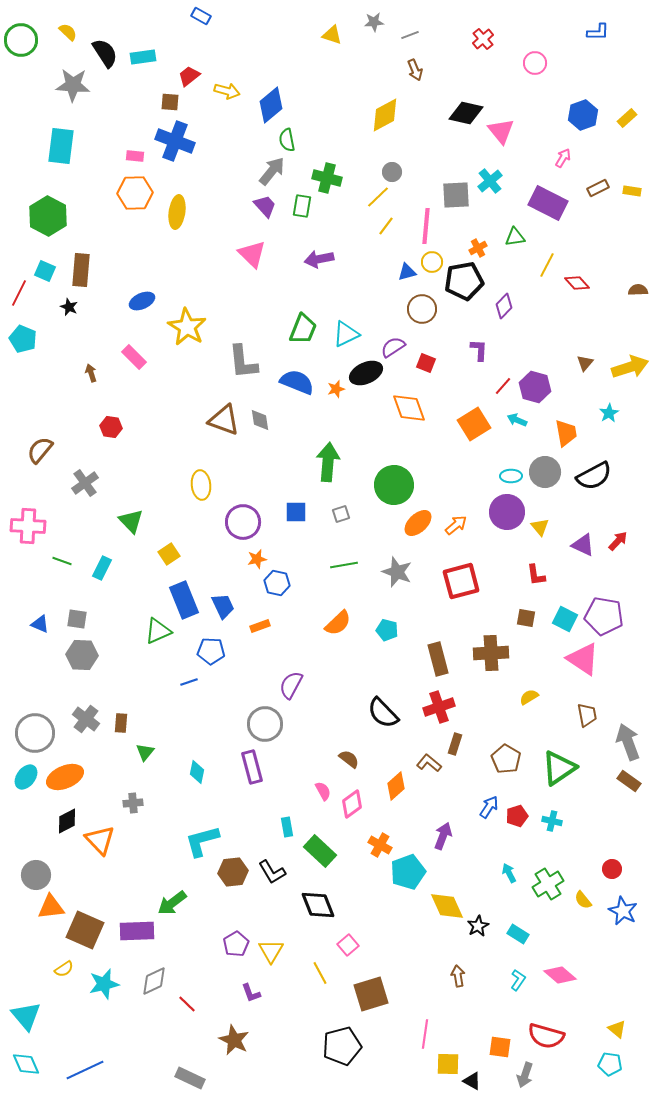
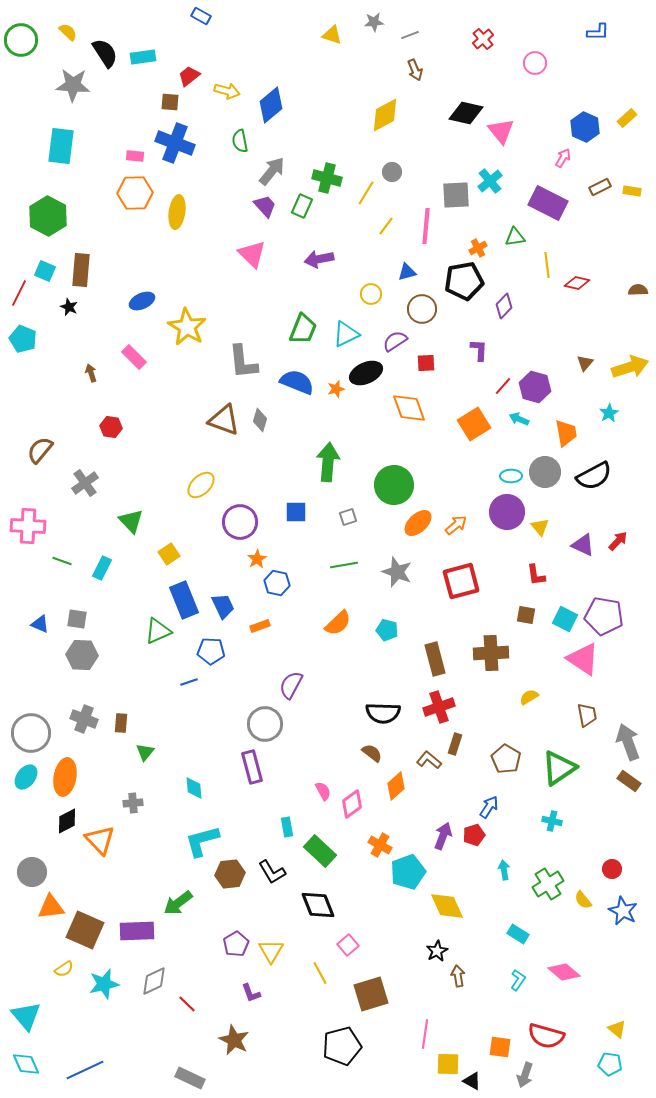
blue hexagon at (583, 115): moved 2 px right, 12 px down; rotated 16 degrees counterclockwise
green semicircle at (287, 140): moved 47 px left, 1 px down
blue cross at (175, 141): moved 2 px down
brown rectangle at (598, 188): moved 2 px right, 1 px up
yellow line at (378, 197): moved 12 px left, 4 px up; rotated 15 degrees counterclockwise
green rectangle at (302, 206): rotated 15 degrees clockwise
yellow circle at (432, 262): moved 61 px left, 32 px down
yellow line at (547, 265): rotated 35 degrees counterclockwise
red diamond at (577, 283): rotated 35 degrees counterclockwise
purple semicircle at (393, 347): moved 2 px right, 6 px up
red square at (426, 363): rotated 24 degrees counterclockwise
gray diamond at (260, 420): rotated 25 degrees clockwise
cyan arrow at (517, 420): moved 2 px right, 1 px up
yellow ellipse at (201, 485): rotated 52 degrees clockwise
gray square at (341, 514): moved 7 px right, 3 px down
purple circle at (243, 522): moved 3 px left
orange star at (257, 559): rotated 18 degrees counterclockwise
brown square at (526, 618): moved 3 px up
brown rectangle at (438, 659): moved 3 px left
black semicircle at (383, 713): rotated 44 degrees counterclockwise
gray cross at (86, 719): moved 2 px left; rotated 16 degrees counterclockwise
gray circle at (35, 733): moved 4 px left
brown semicircle at (349, 759): moved 23 px right, 6 px up
brown L-shape at (429, 763): moved 3 px up
cyan diamond at (197, 772): moved 3 px left, 16 px down; rotated 15 degrees counterclockwise
orange ellipse at (65, 777): rotated 57 degrees counterclockwise
red pentagon at (517, 816): moved 43 px left, 19 px down
brown hexagon at (233, 872): moved 3 px left, 2 px down
cyan arrow at (509, 873): moved 5 px left, 3 px up; rotated 18 degrees clockwise
gray circle at (36, 875): moved 4 px left, 3 px up
green arrow at (172, 903): moved 6 px right
black star at (478, 926): moved 41 px left, 25 px down
pink diamond at (560, 975): moved 4 px right, 3 px up
